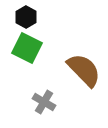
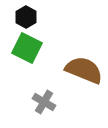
brown semicircle: rotated 24 degrees counterclockwise
